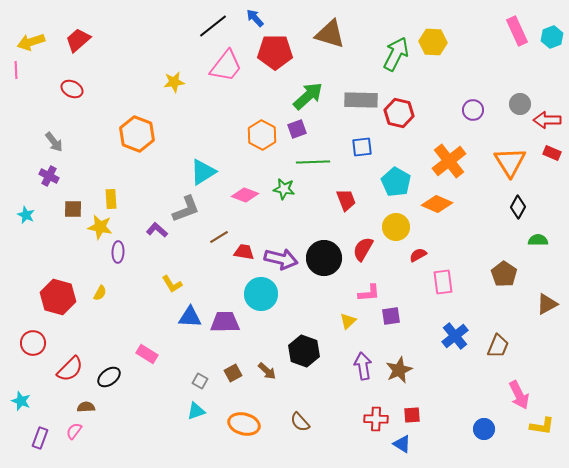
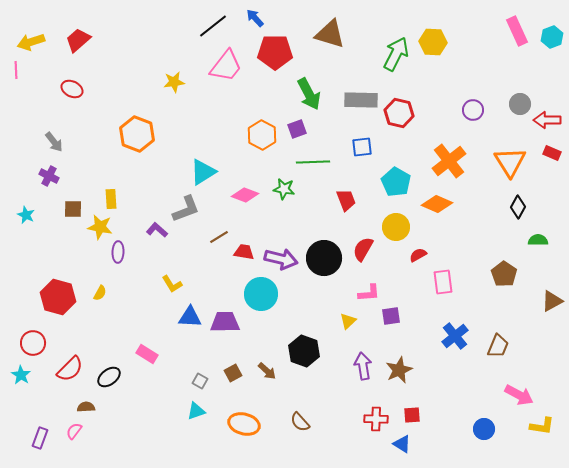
green arrow at (308, 96): moved 1 px right, 2 px up; rotated 104 degrees clockwise
brown triangle at (547, 304): moved 5 px right, 3 px up
pink arrow at (519, 395): rotated 36 degrees counterclockwise
cyan star at (21, 401): moved 26 px up; rotated 12 degrees clockwise
